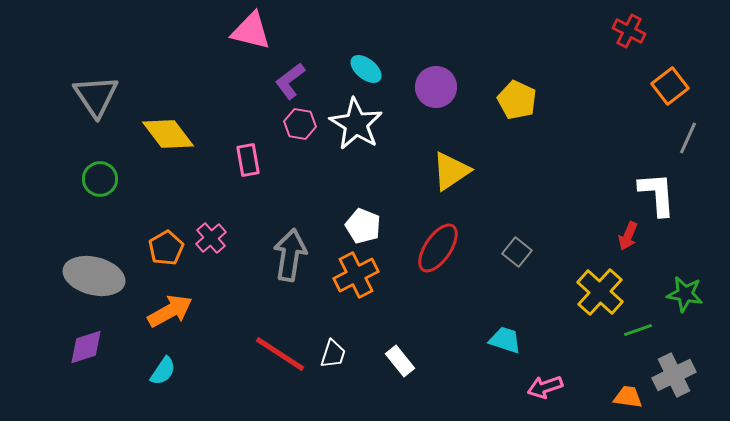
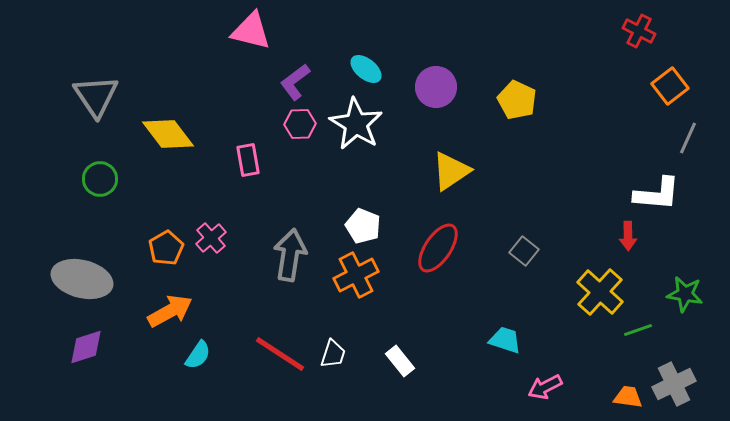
red cross: moved 10 px right
purple L-shape: moved 5 px right, 1 px down
pink hexagon: rotated 12 degrees counterclockwise
white L-shape: rotated 99 degrees clockwise
red arrow: rotated 24 degrees counterclockwise
gray square: moved 7 px right, 1 px up
gray ellipse: moved 12 px left, 3 px down
cyan semicircle: moved 35 px right, 16 px up
gray cross: moved 9 px down
pink arrow: rotated 8 degrees counterclockwise
